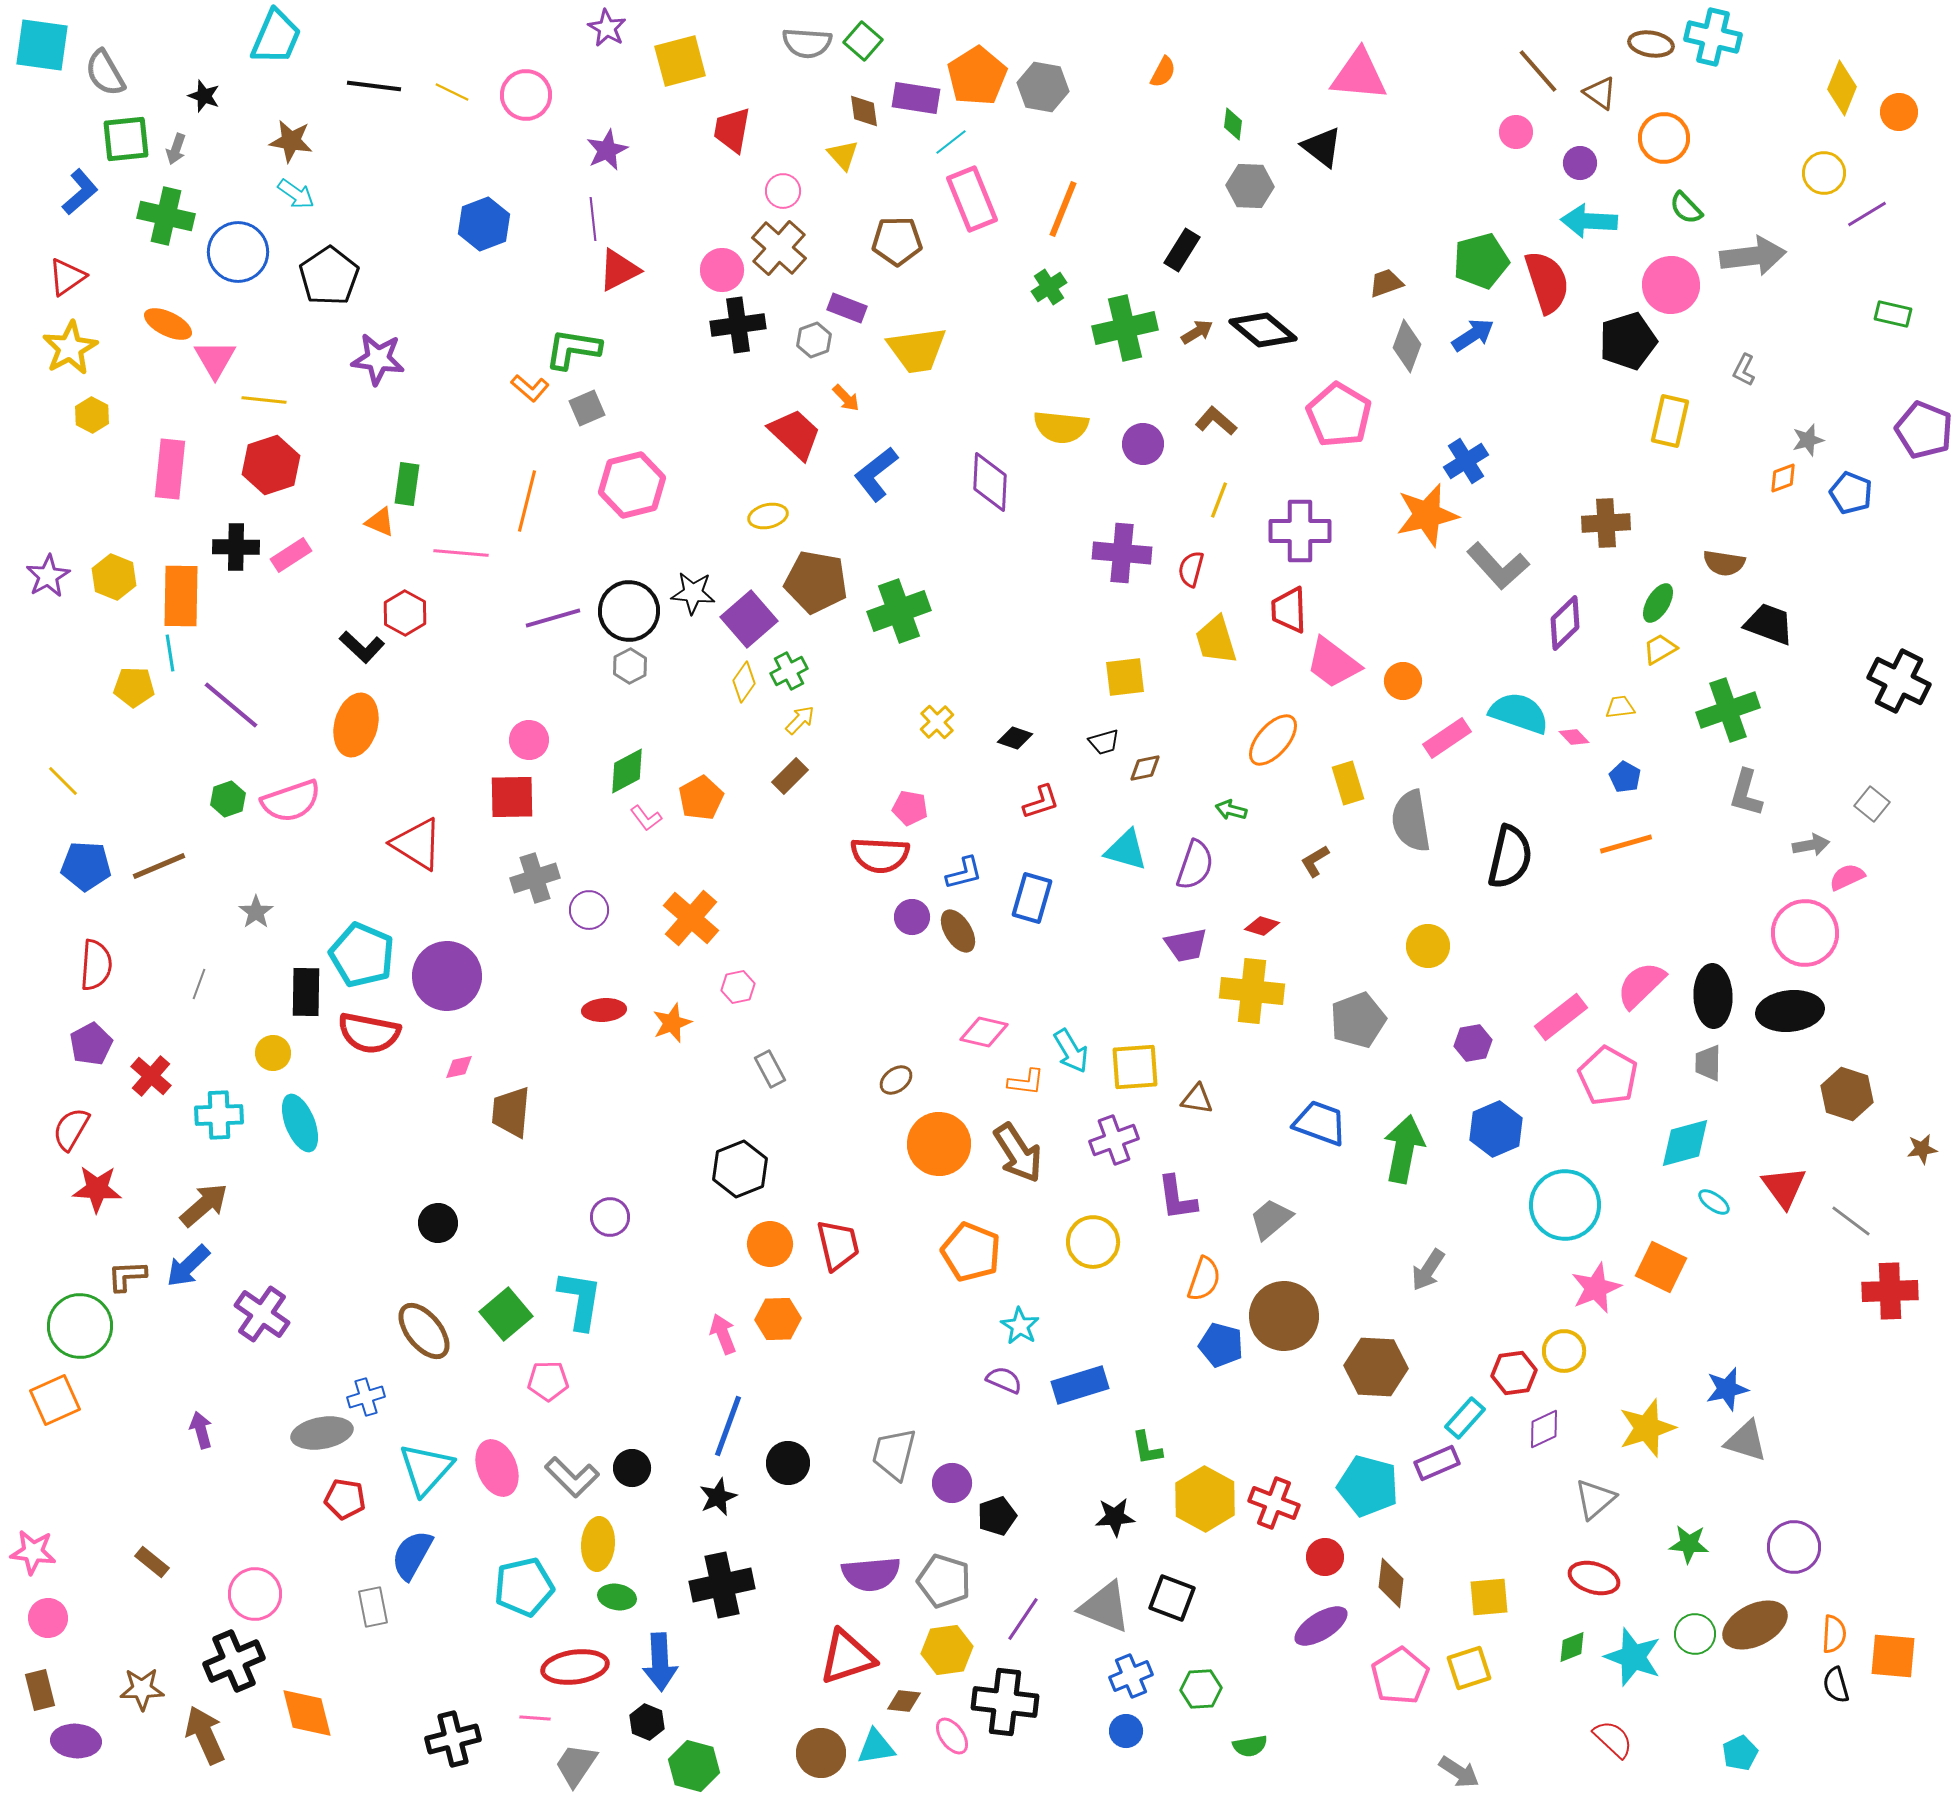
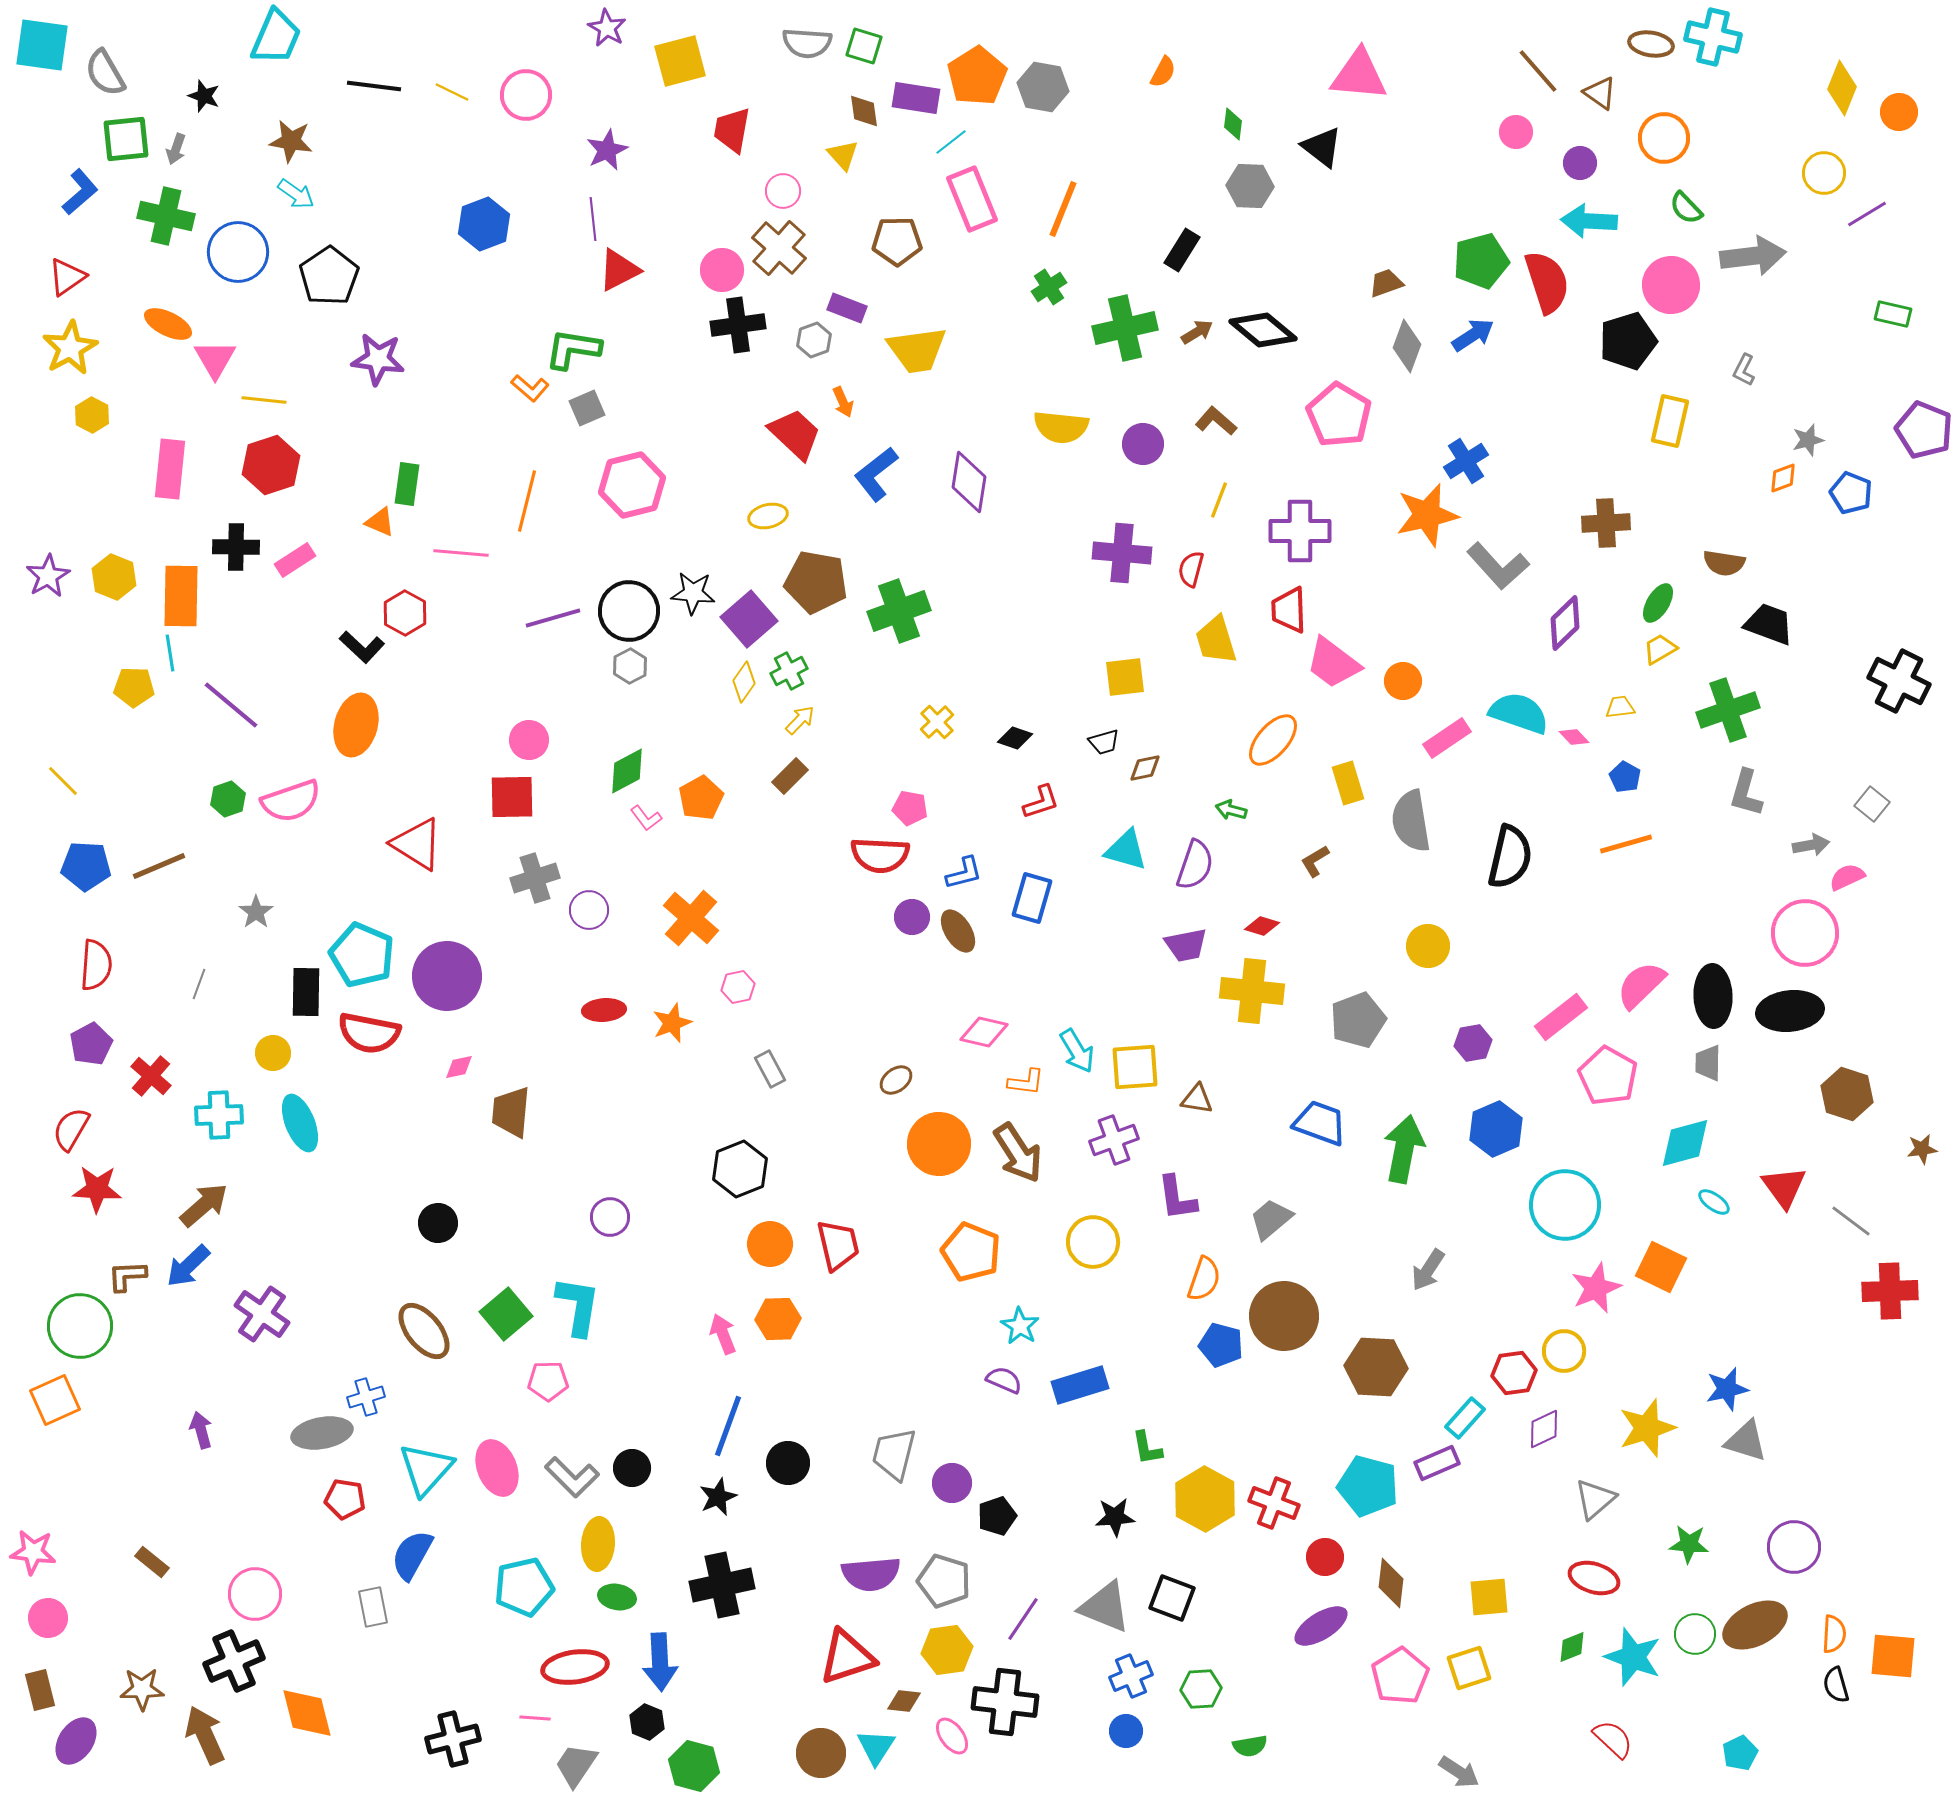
green square at (863, 41): moved 1 px right, 5 px down; rotated 24 degrees counterclockwise
orange arrow at (846, 398): moved 3 px left, 4 px down; rotated 20 degrees clockwise
purple diamond at (990, 482): moved 21 px left; rotated 6 degrees clockwise
pink rectangle at (291, 555): moved 4 px right, 5 px down
cyan arrow at (1071, 1051): moved 6 px right
cyan L-shape at (580, 1300): moved 2 px left, 6 px down
purple ellipse at (76, 1741): rotated 60 degrees counterclockwise
cyan triangle at (876, 1747): rotated 48 degrees counterclockwise
